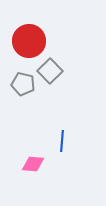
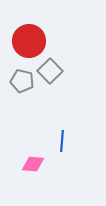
gray pentagon: moved 1 px left, 3 px up
